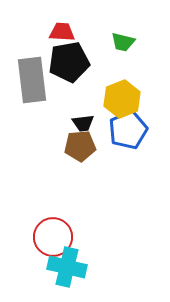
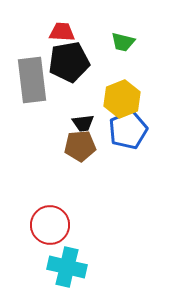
red circle: moved 3 px left, 12 px up
